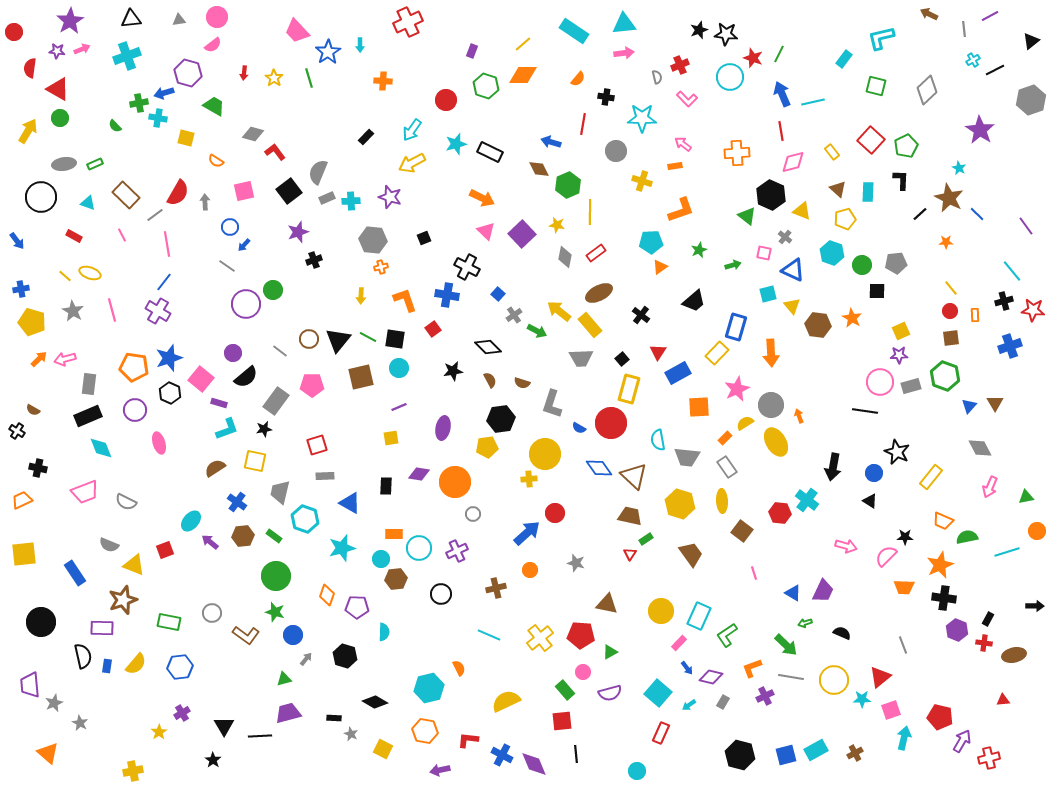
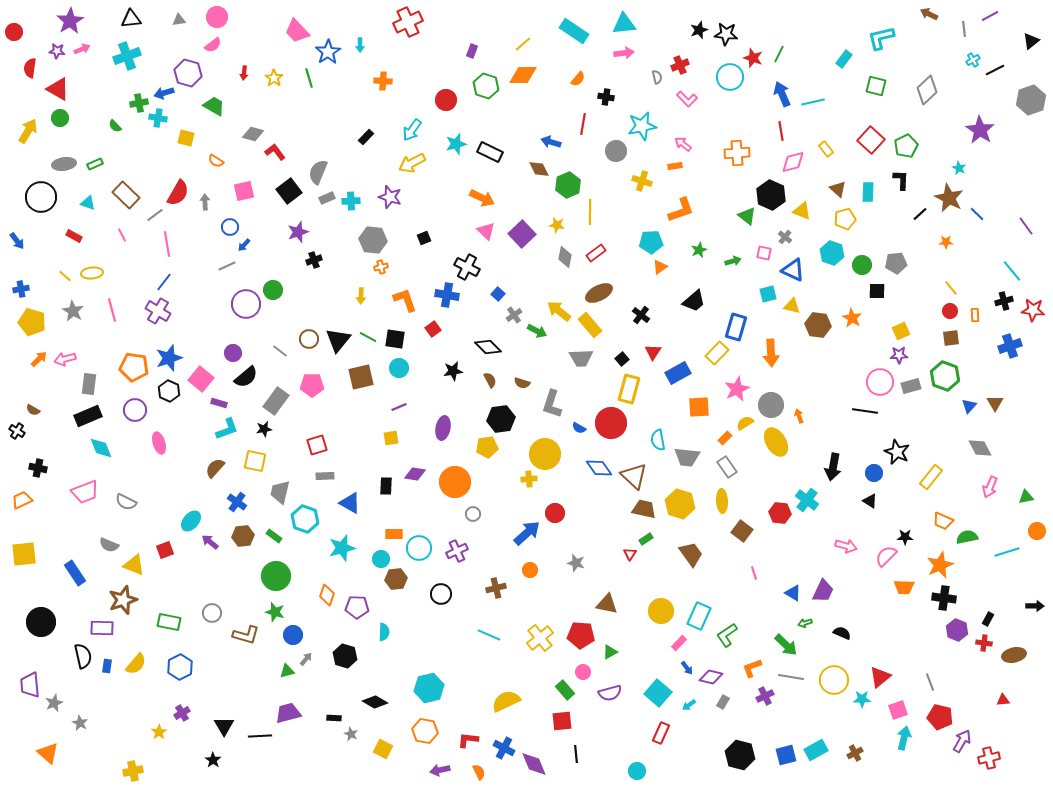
cyan star at (642, 118): moved 8 px down; rotated 12 degrees counterclockwise
yellow rectangle at (832, 152): moved 6 px left, 3 px up
green arrow at (733, 265): moved 4 px up
gray line at (227, 266): rotated 60 degrees counterclockwise
yellow ellipse at (90, 273): moved 2 px right; rotated 25 degrees counterclockwise
yellow triangle at (792, 306): rotated 36 degrees counterclockwise
red triangle at (658, 352): moved 5 px left
black hexagon at (170, 393): moved 1 px left, 2 px up
brown semicircle at (215, 468): rotated 15 degrees counterclockwise
purple diamond at (419, 474): moved 4 px left
brown trapezoid at (630, 516): moved 14 px right, 7 px up
brown L-shape at (246, 635): rotated 20 degrees counterclockwise
gray line at (903, 645): moved 27 px right, 37 px down
blue hexagon at (180, 667): rotated 20 degrees counterclockwise
orange semicircle at (459, 668): moved 20 px right, 104 px down
green triangle at (284, 679): moved 3 px right, 8 px up
pink square at (891, 710): moved 7 px right
blue cross at (502, 755): moved 2 px right, 7 px up
